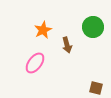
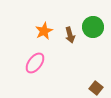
orange star: moved 1 px right, 1 px down
brown arrow: moved 3 px right, 10 px up
brown square: rotated 24 degrees clockwise
